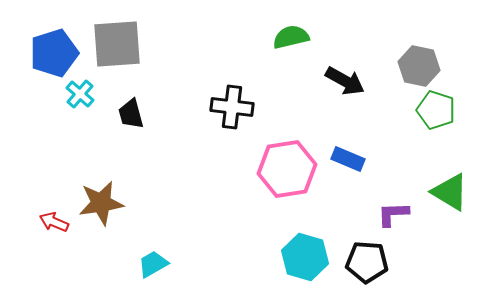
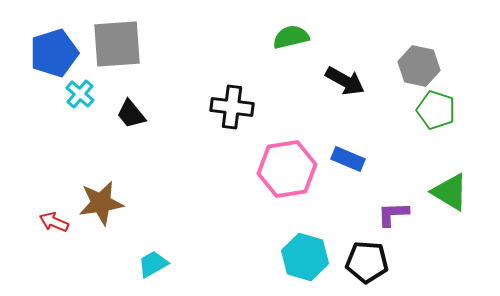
black trapezoid: rotated 24 degrees counterclockwise
